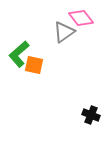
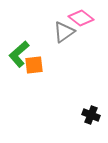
pink diamond: rotated 15 degrees counterclockwise
orange square: rotated 18 degrees counterclockwise
